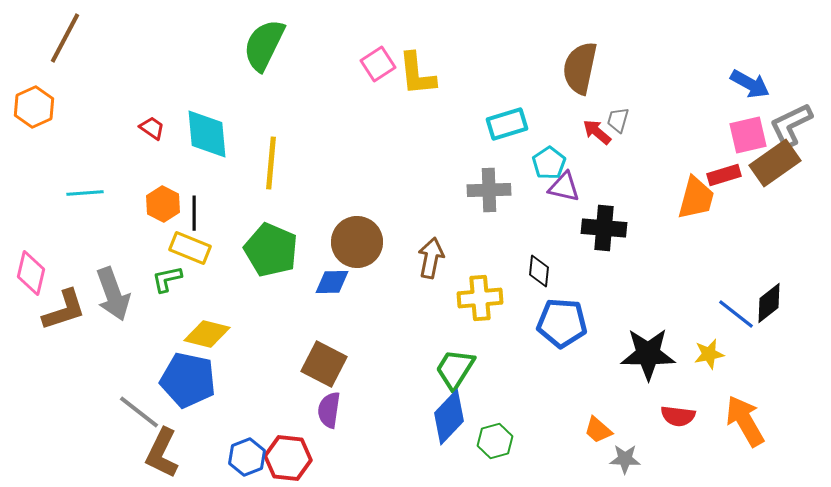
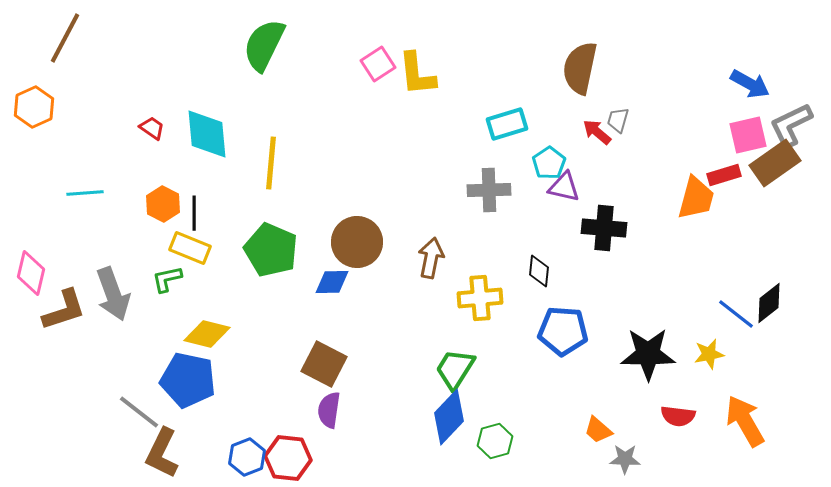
blue pentagon at (562, 323): moved 1 px right, 8 px down
